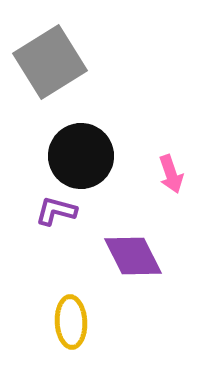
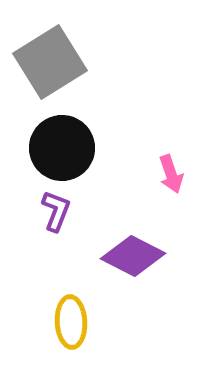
black circle: moved 19 px left, 8 px up
purple L-shape: rotated 96 degrees clockwise
purple diamond: rotated 36 degrees counterclockwise
